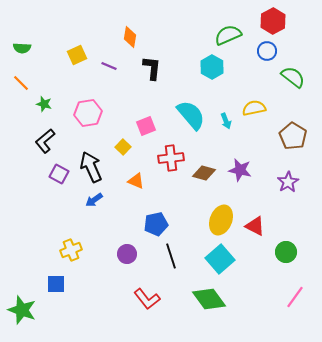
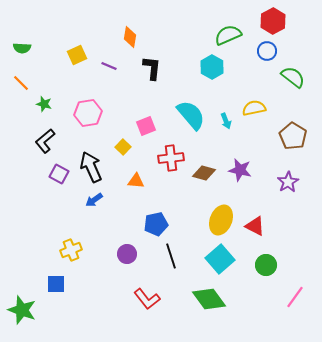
orange triangle at (136, 181): rotated 18 degrees counterclockwise
green circle at (286, 252): moved 20 px left, 13 px down
